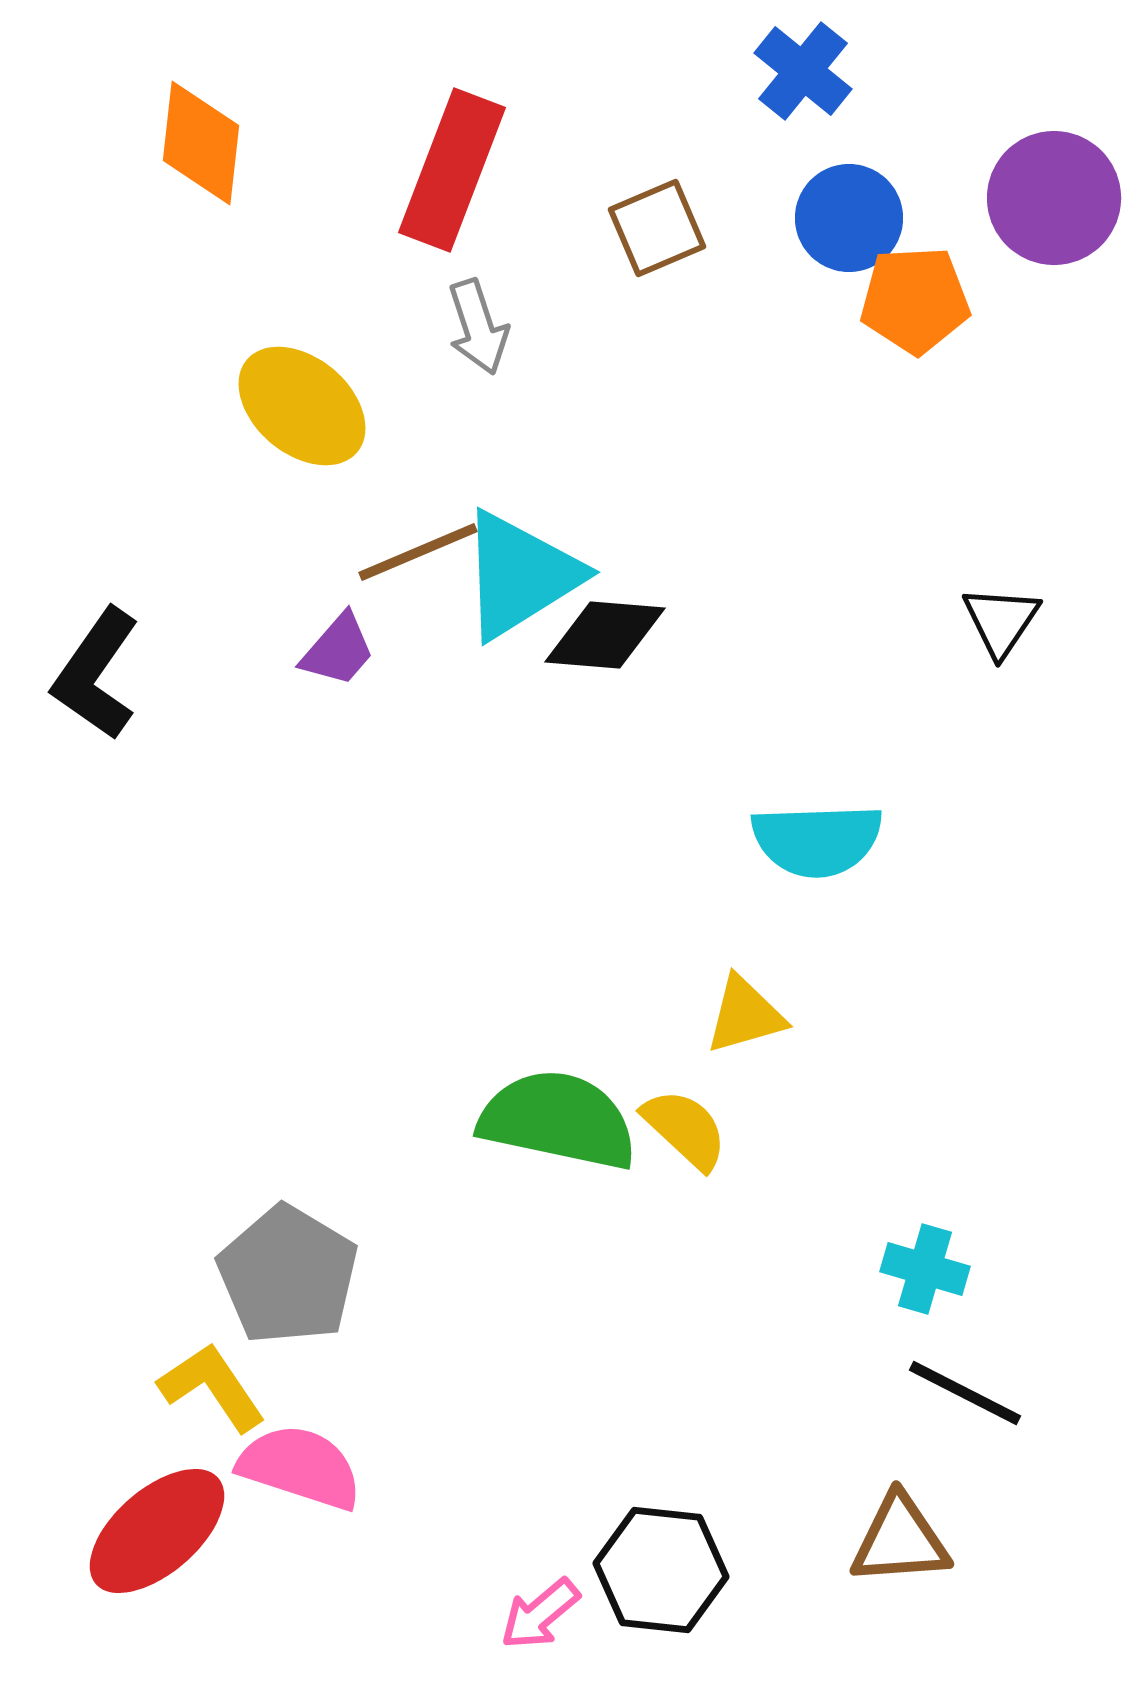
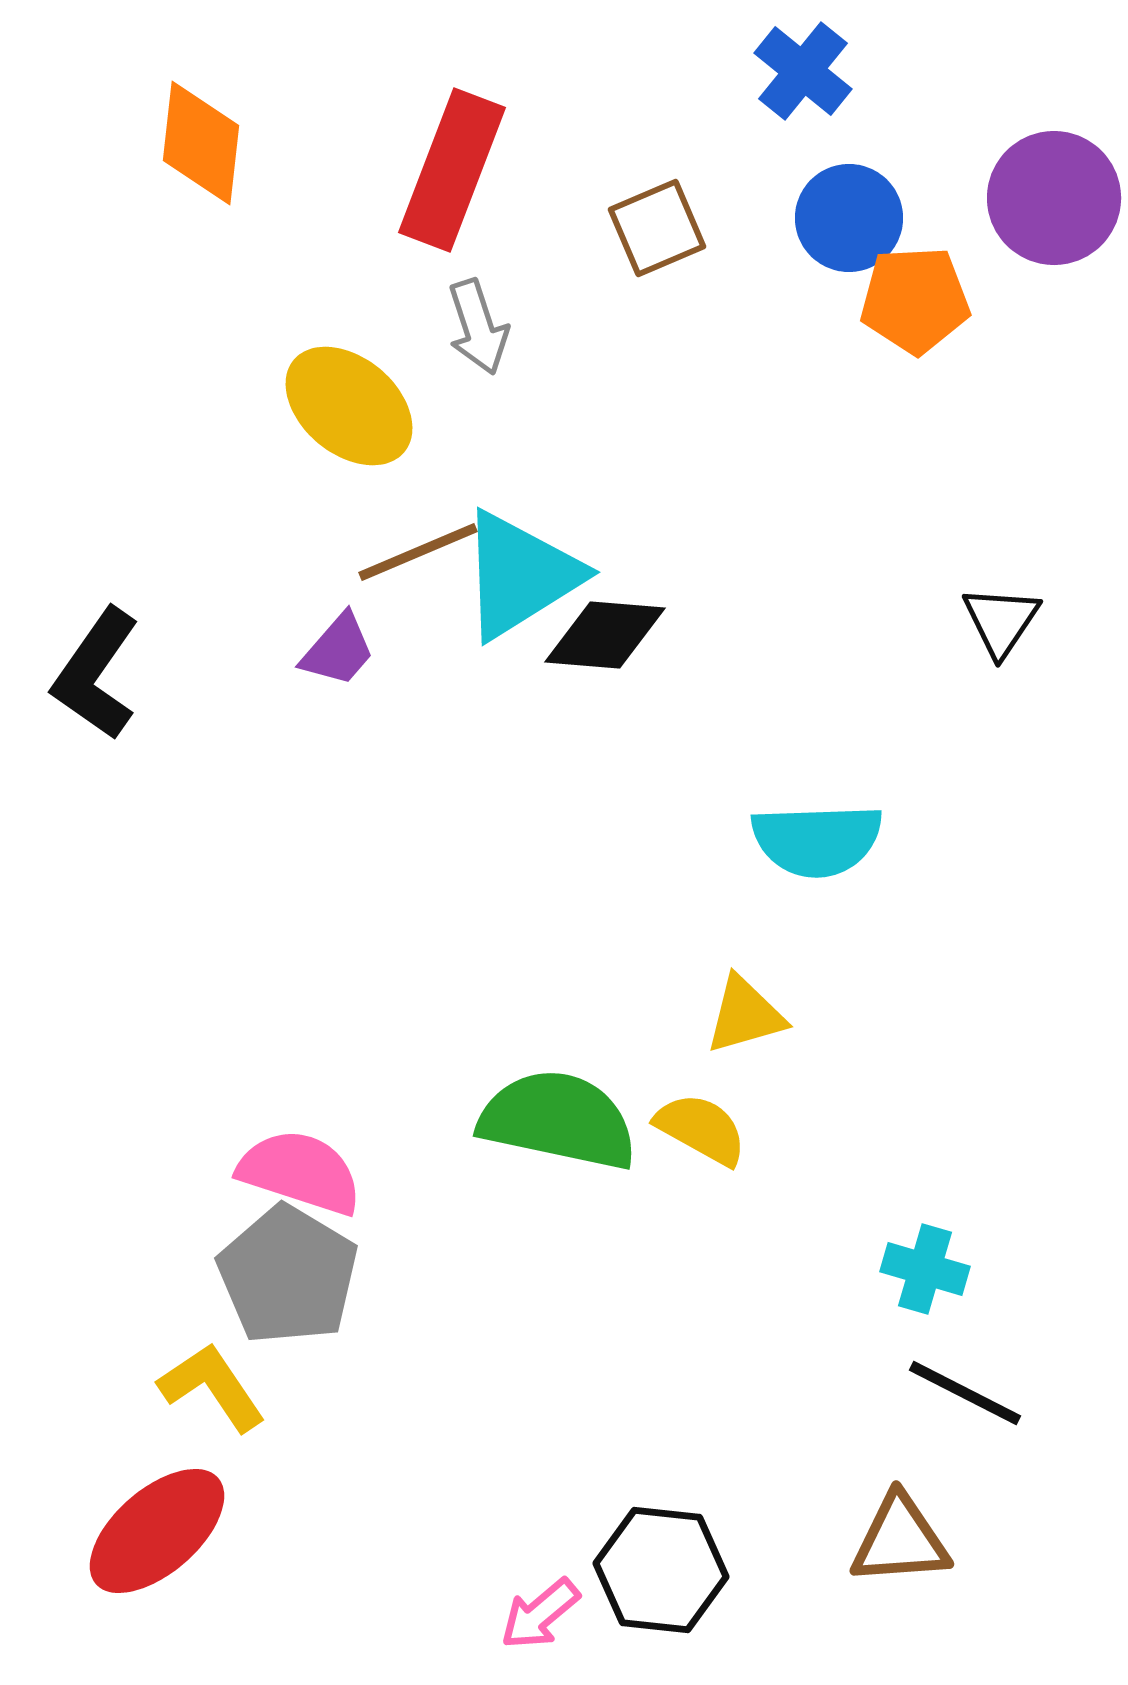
yellow ellipse: moved 47 px right
yellow semicircle: moved 16 px right; rotated 14 degrees counterclockwise
pink semicircle: moved 295 px up
